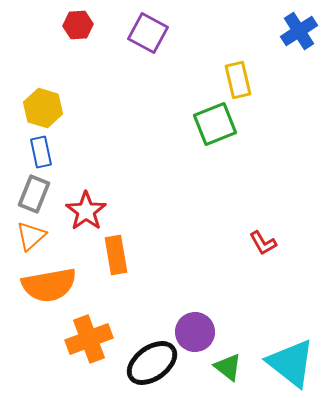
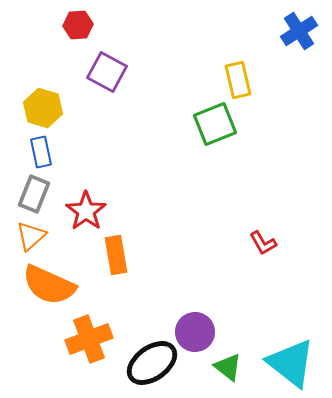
purple square: moved 41 px left, 39 px down
orange semicircle: rotated 34 degrees clockwise
